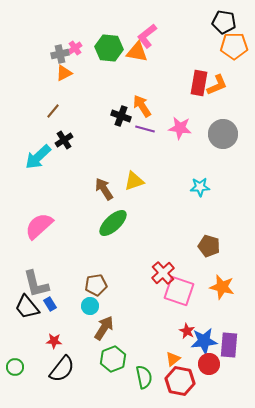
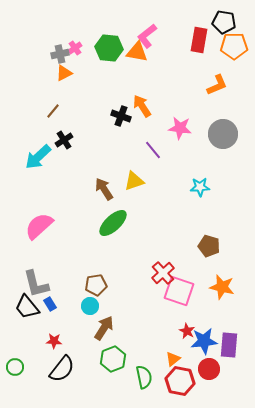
red rectangle at (199, 83): moved 43 px up
purple line at (145, 129): moved 8 px right, 21 px down; rotated 36 degrees clockwise
red circle at (209, 364): moved 5 px down
